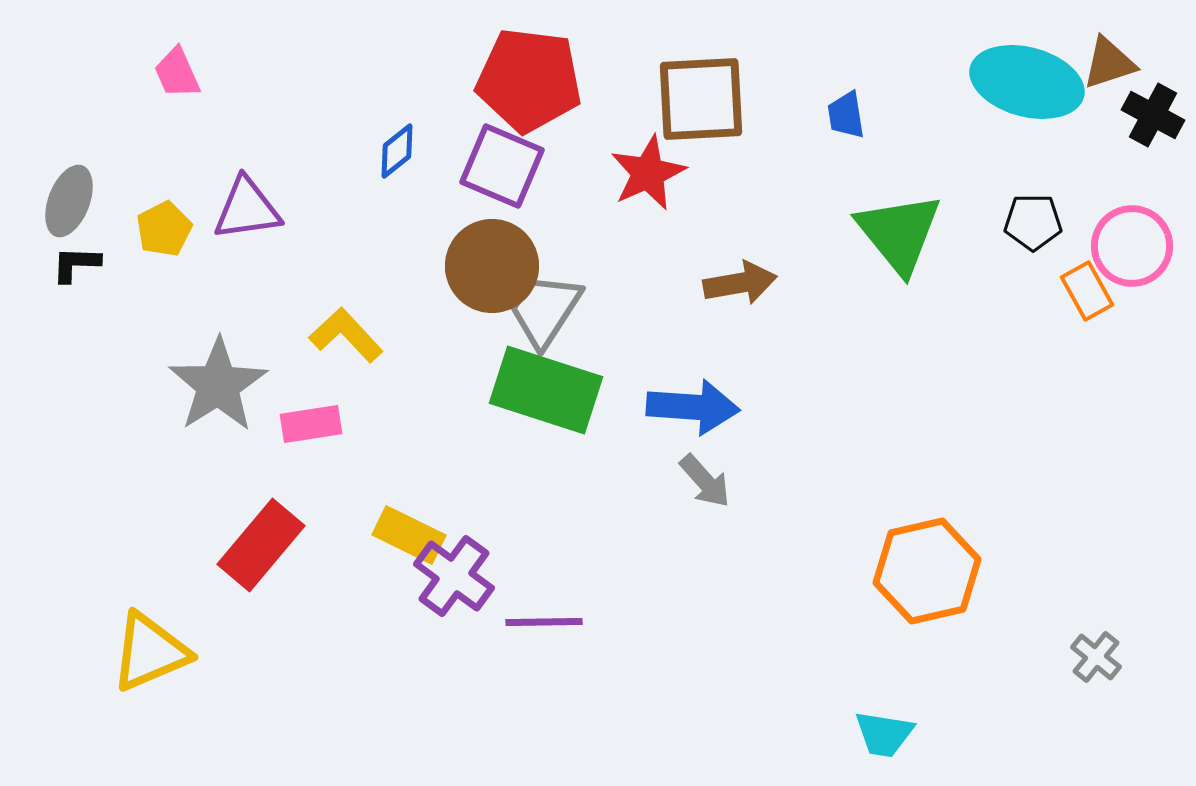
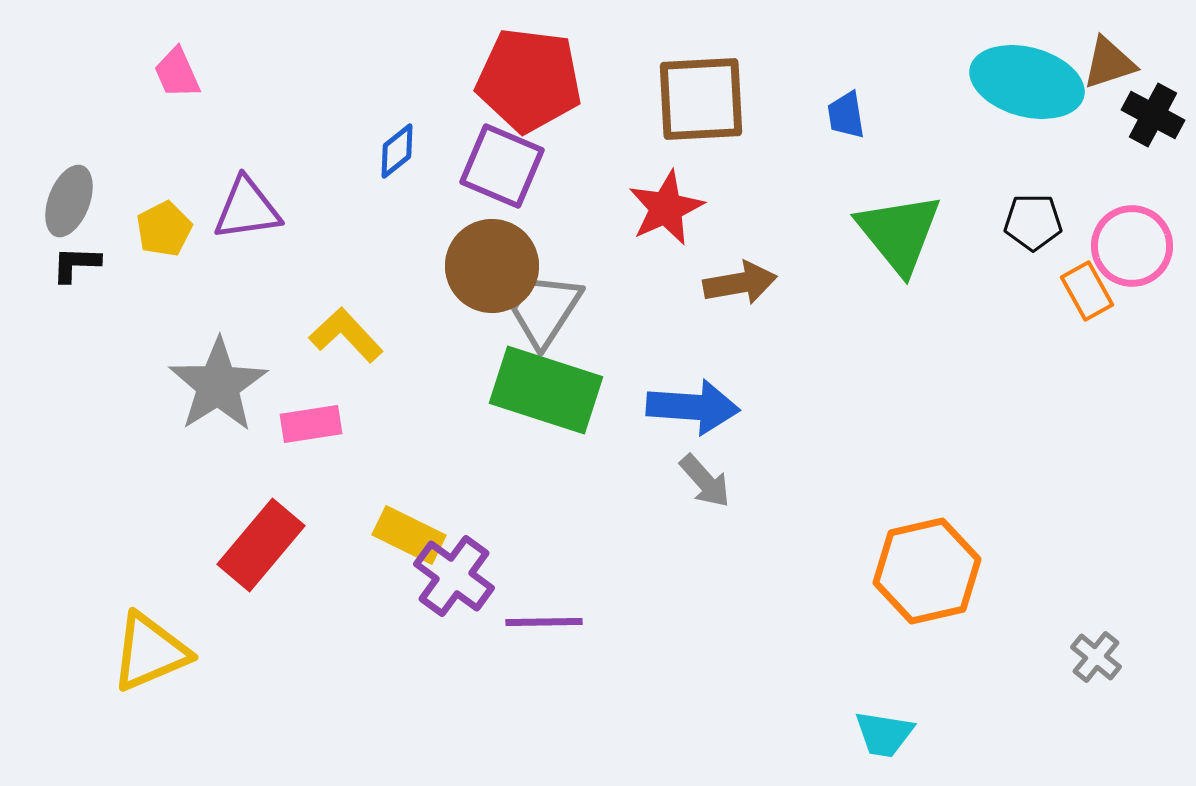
red star: moved 18 px right, 35 px down
